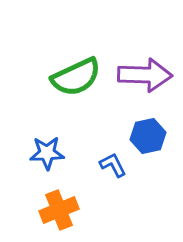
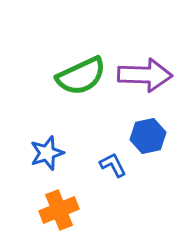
green semicircle: moved 5 px right, 1 px up
blue star: rotated 16 degrees counterclockwise
